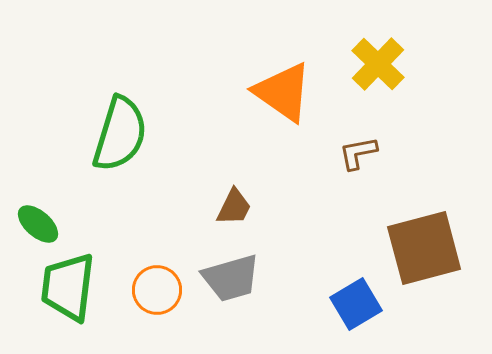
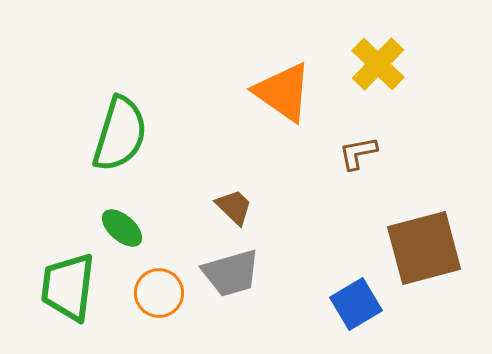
brown trapezoid: rotated 72 degrees counterclockwise
green ellipse: moved 84 px right, 4 px down
gray trapezoid: moved 5 px up
orange circle: moved 2 px right, 3 px down
